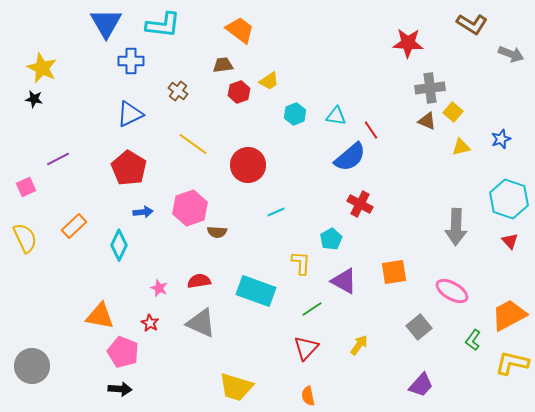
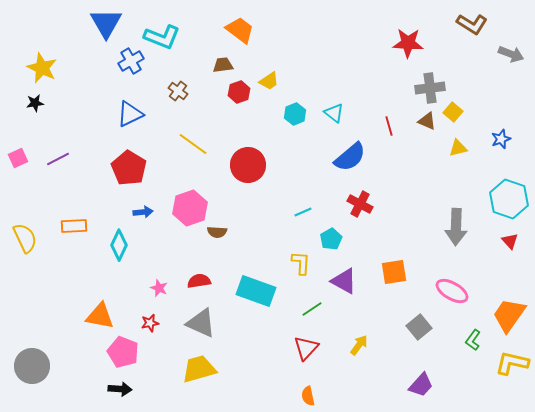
cyan L-shape at (163, 25): moved 1 px left, 12 px down; rotated 15 degrees clockwise
blue cross at (131, 61): rotated 30 degrees counterclockwise
black star at (34, 99): moved 1 px right, 4 px down; rotated 18 degrees counterclockwise
cyan triangle at (336, 116): moved 2 px left, 3 px up; rotated 30 degrees clockwise
red line at (371, 130): moved 18 px right, 4 px up; rotated 18 degrees clockwise
yellow triangle at (461, 147): moved 3 px left, 1 px down
pink square at (26, 187): moved 8 px left, 29 px up
cyan line at (276, 212): moved 27 px right
orange rectangle at (74, 226): rotated 40 degrees clockwise
orange trapezoid at (509, 315): rotated 27 degrees counterclockwise
red star at (150, 323): rotated 30 degrees clockwise
yellow trapezoid at (236, 387): moved 37 px left, 18 px up; rotated 147 degrees clockwise
